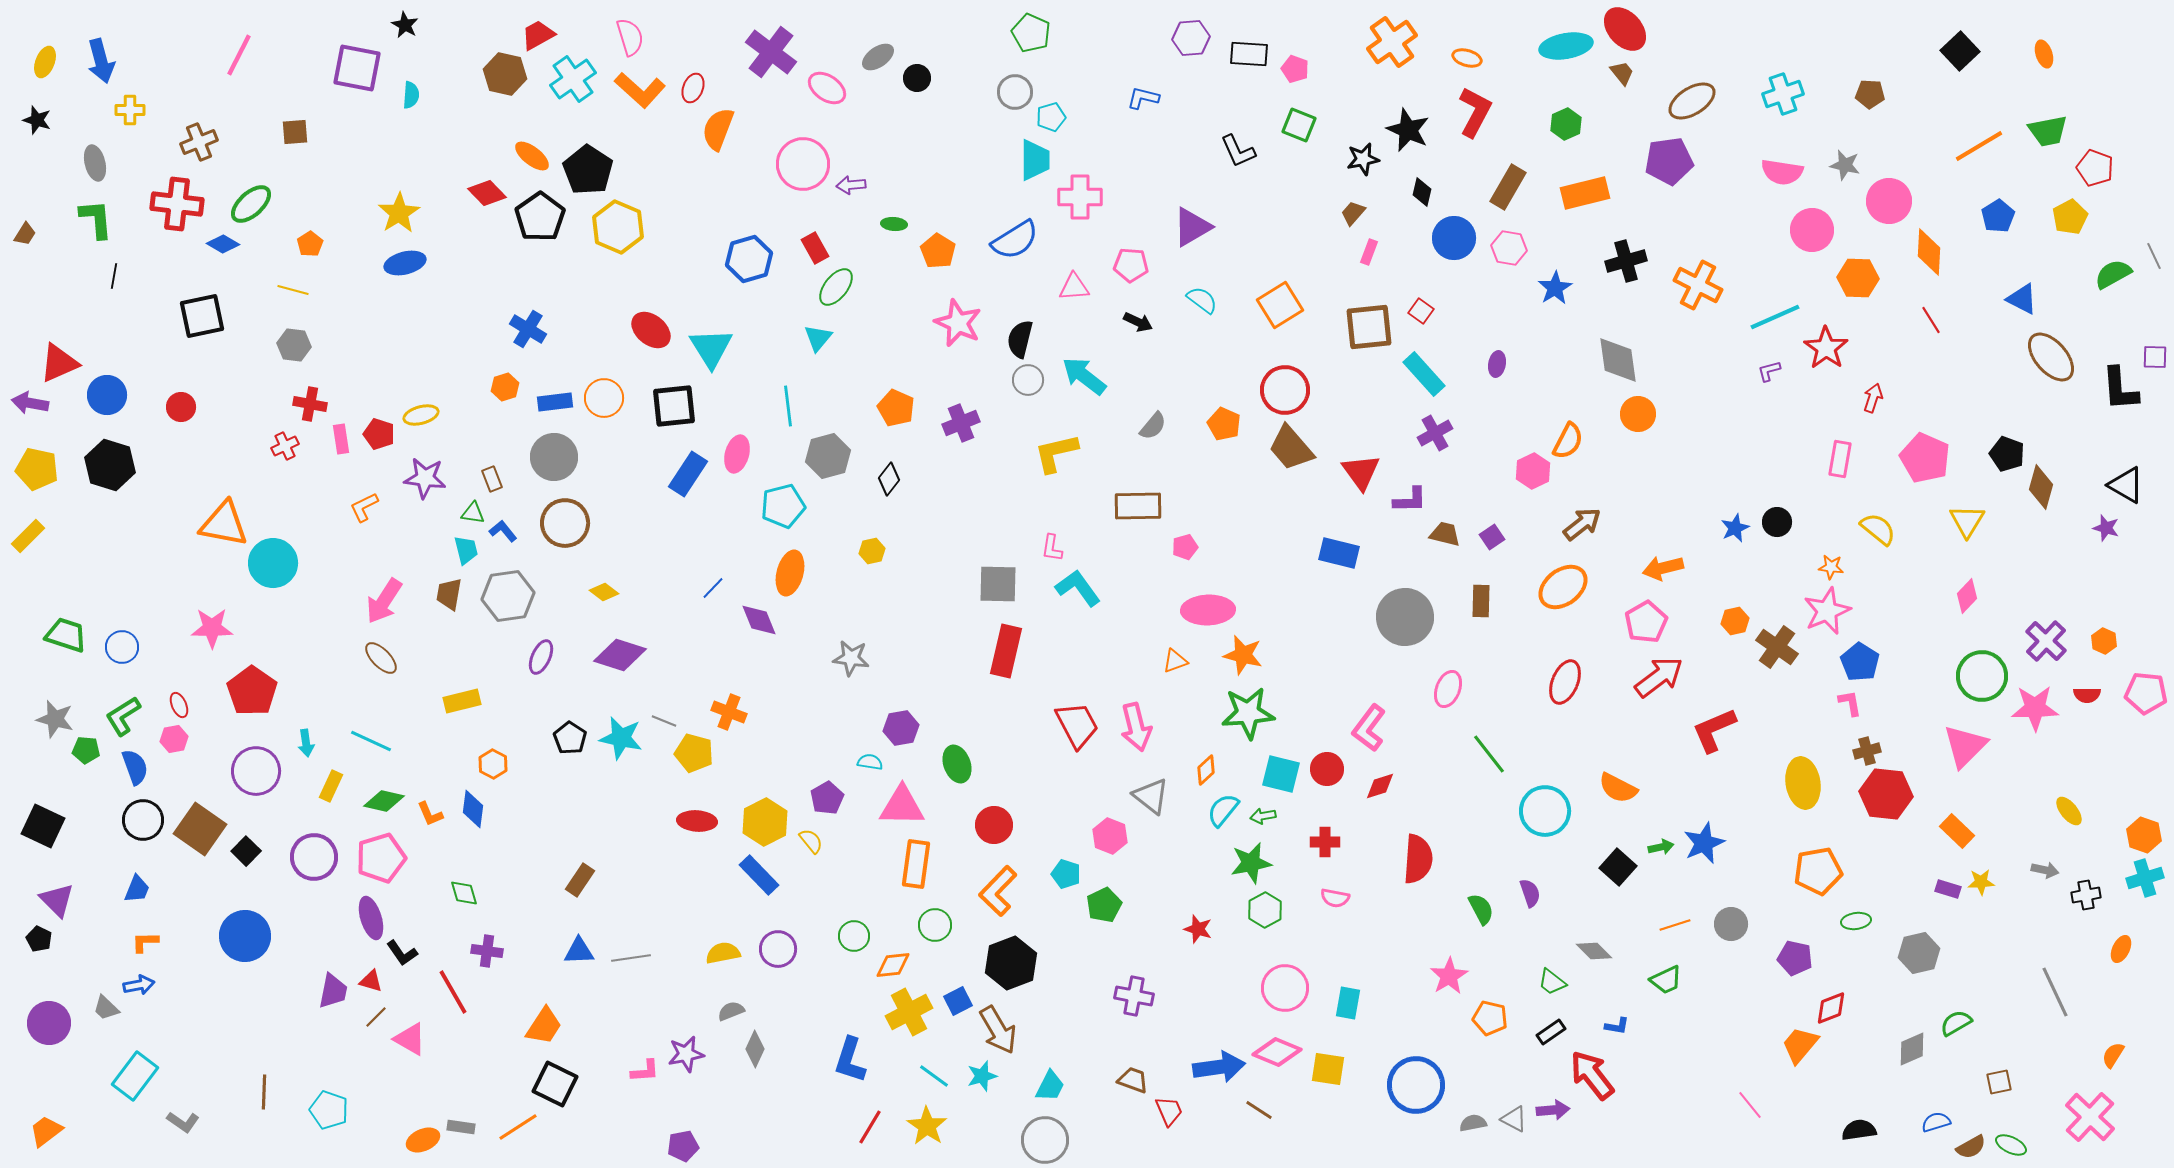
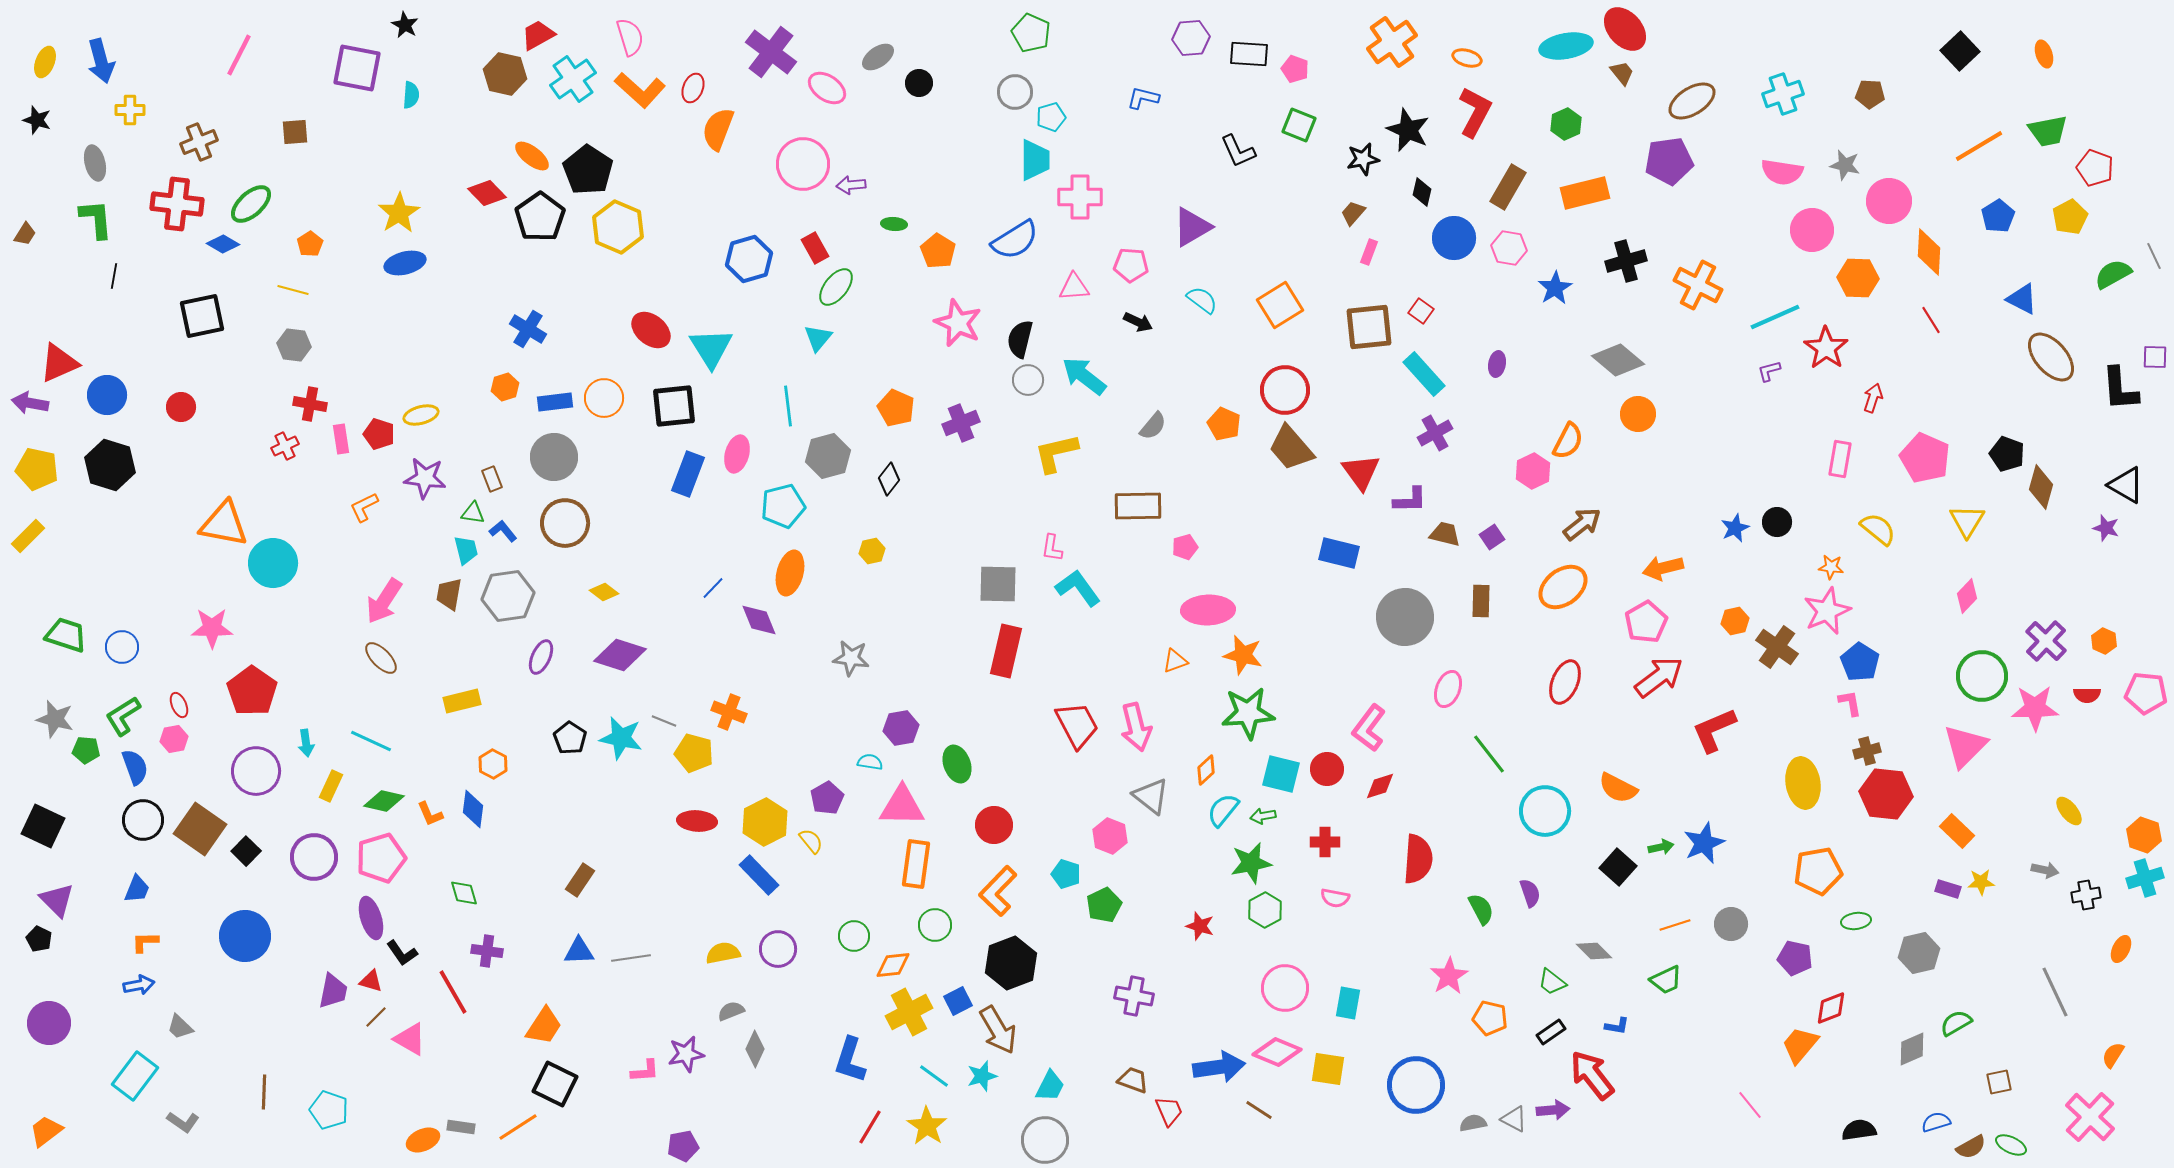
black circle at (917, 78): moved 2 px right, 5 px down
gray diamond at (1618, 360): rotated 42 degrees counterclockwise
blue rectangle at (688, 474): rotated 12 degrees counterclockwise
red star at (1198, 929): moved 2 px right, 3 px up
gray trapezoid at (106, 1008): moved 74 px right, 19 px down
